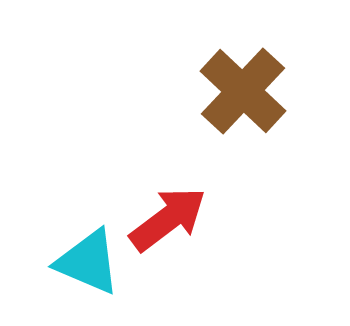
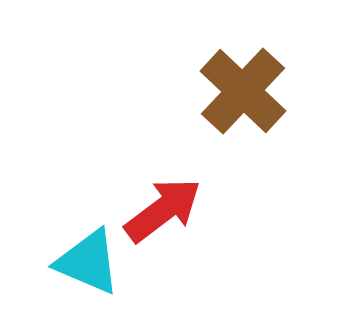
red arrow: moved 5 px left, 9 px up
